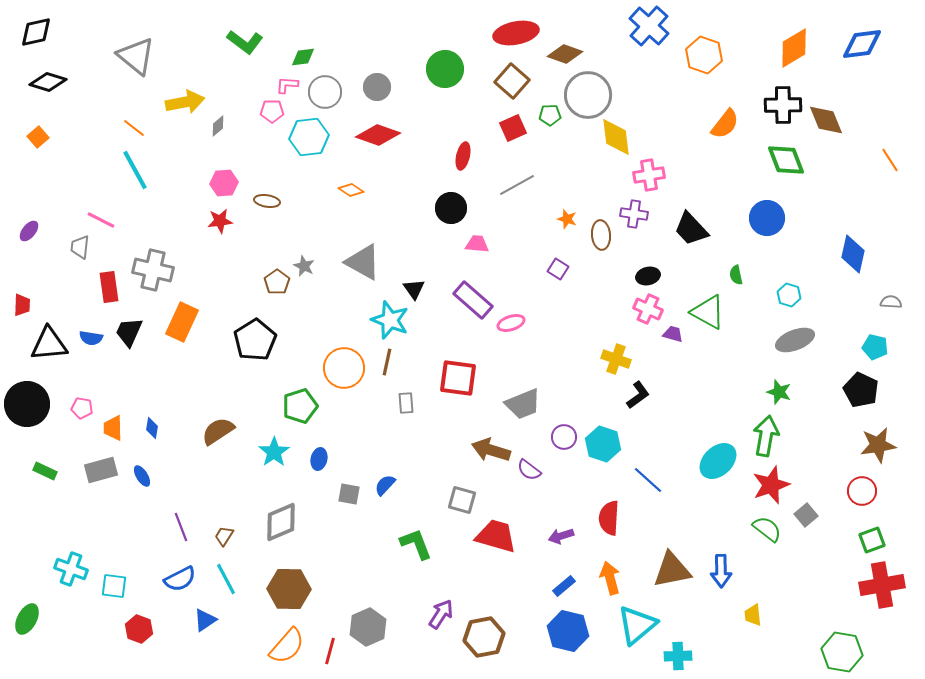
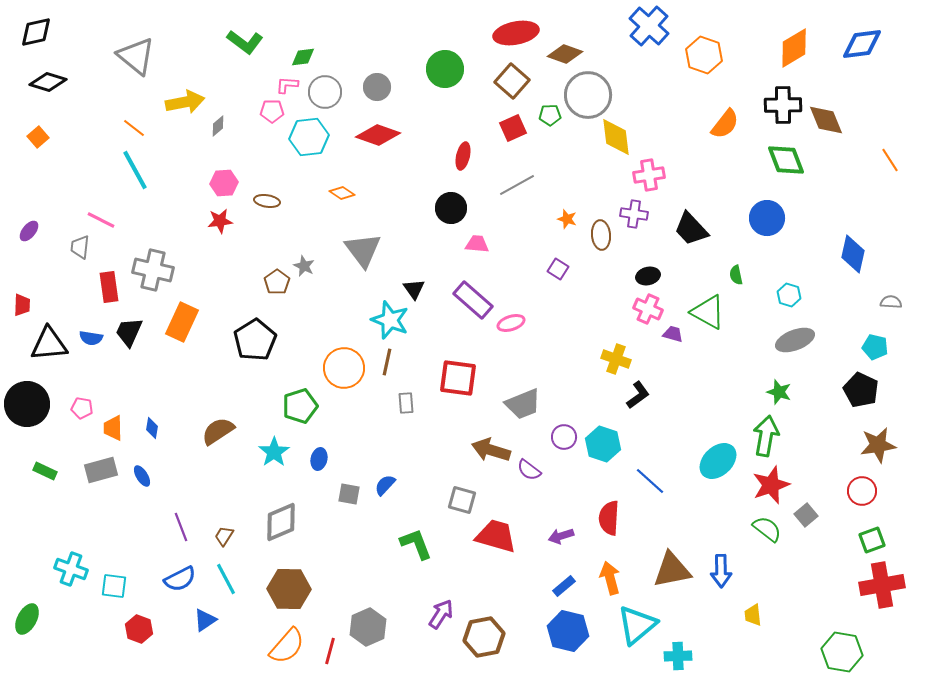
orange diamond at (351, 190): moved 9 px left, 3 px down
gray triangle at (363, 262): moved 12 px up; rotated 24 degrees clockwise
blue line at (648, 480): moved 2 px right, 1 px down
